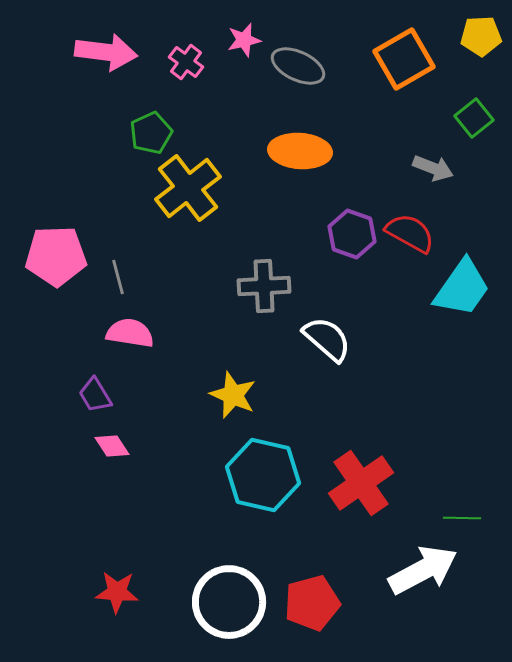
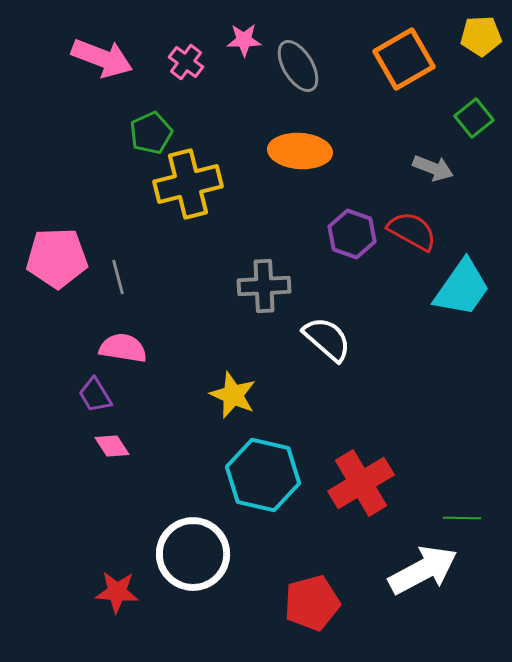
pink star: rotated 12 degrees clockwise
pink arrow: moved 4 px left, 6 px down; rotated 14 degrees clockwise
gray ellipse: rotated 34 degrees clockwise
yellow cross: moved 4 px up; rotated 24 degrees clockwise
red semicircle: moved 2 px right, 2 px up
pink pentagon: moved 1 px right, 2 px down
pink semicircle: moved 7 px left, 15 px down
red cross: rotated 4 degrees clockwise
white circle: moved 36 px left, 48 px up
